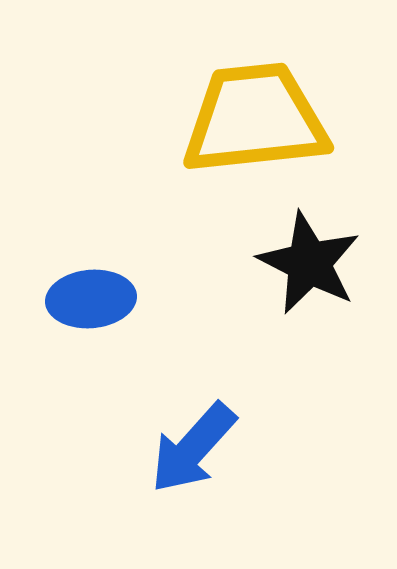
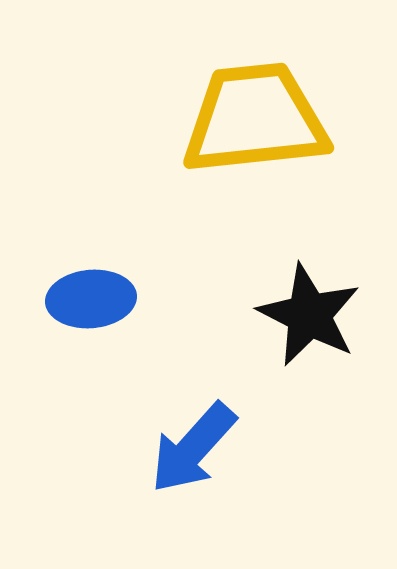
black star: moved 52 px down
